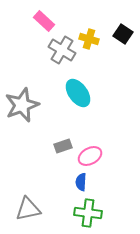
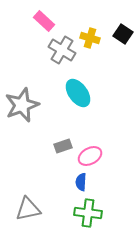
yellow cross: moved 1 px right, 1 px up
